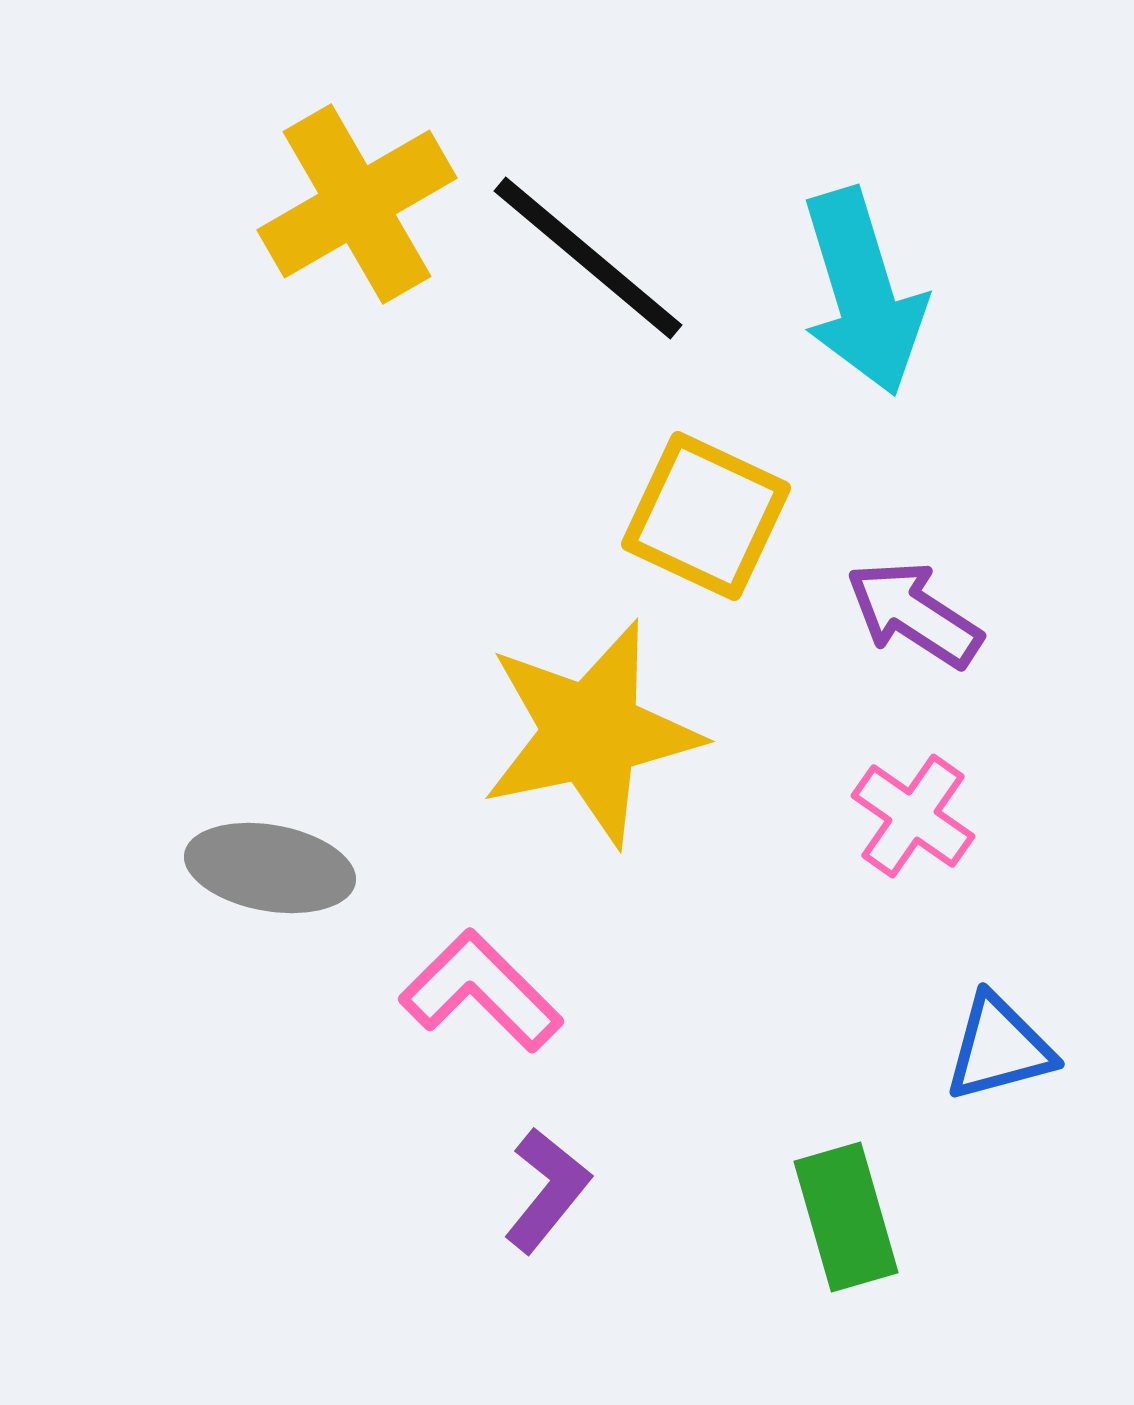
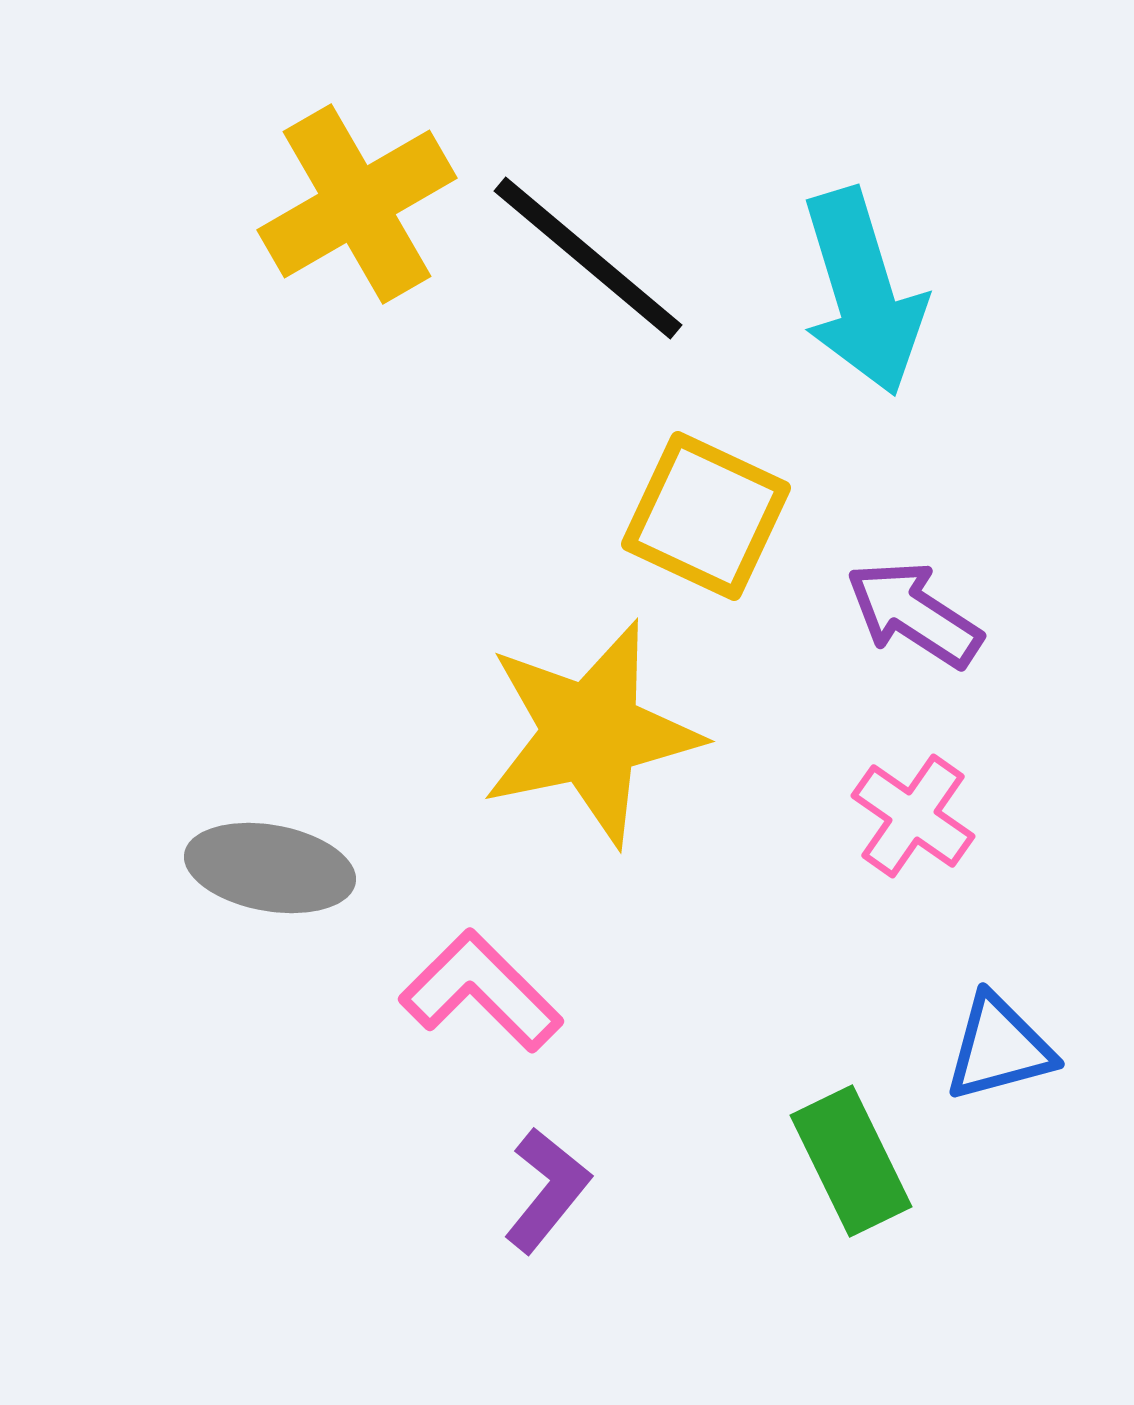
green rectangle: moved 5 px right, 56 px up; rotated 10 degrees counterclockwise
